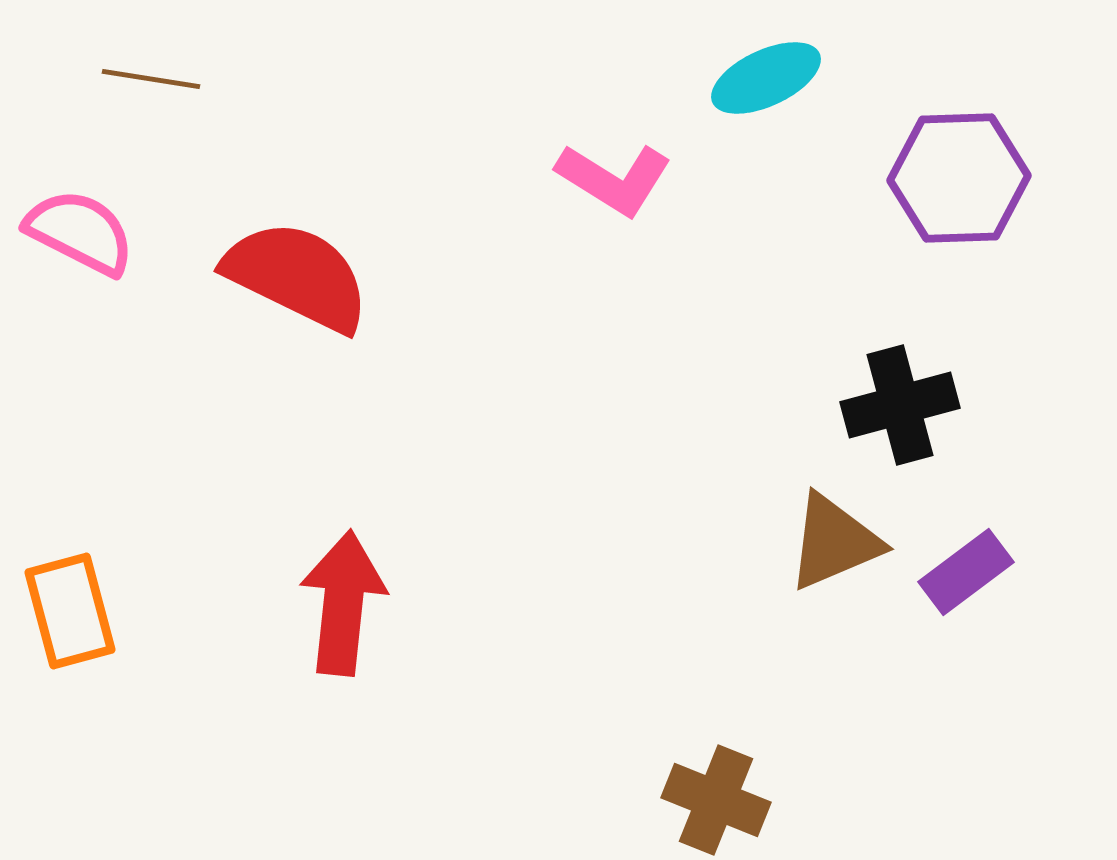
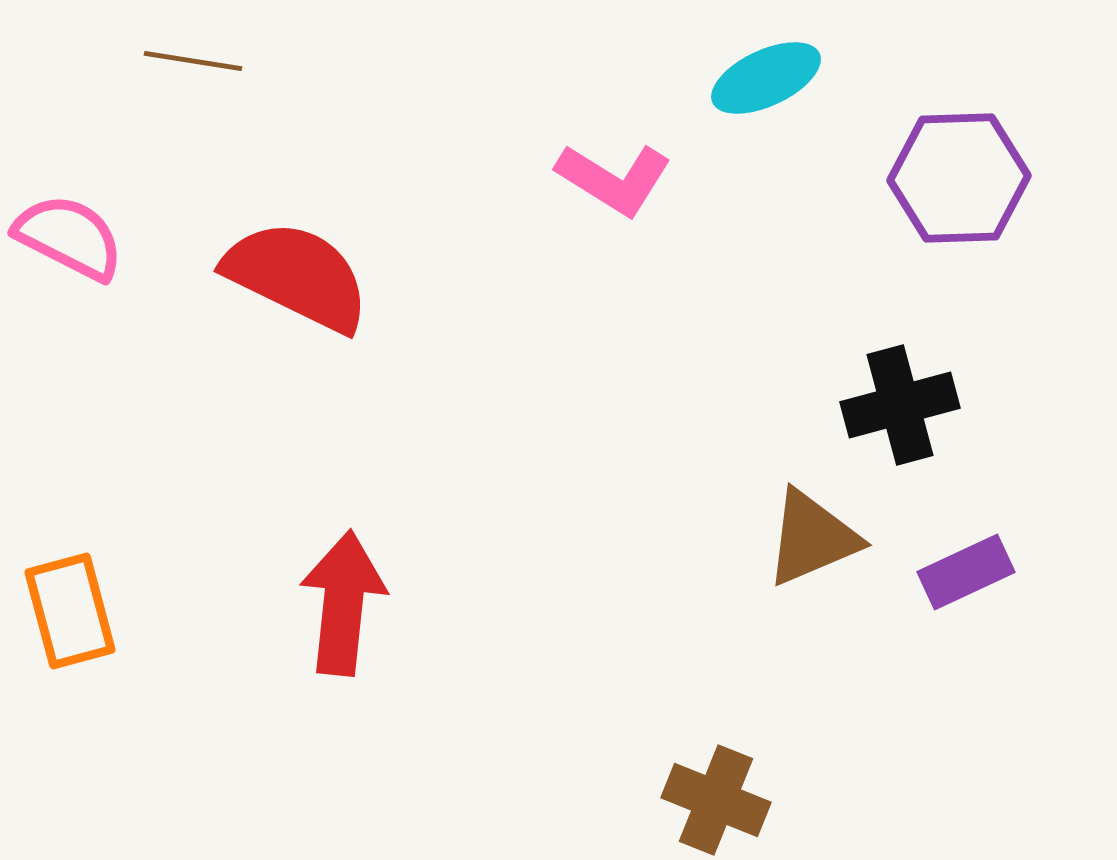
brown line: moved 42 px right, 18 px up
pink semicircle: moved 11 px left, 5 px down
brown triangle: moved 22 px left, 4 px up
purple rectangle: rotated 12 degrees clockwise
